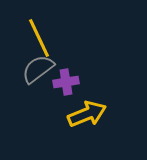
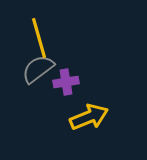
yellow line: rotated 9 degrees clockwise
yellow arrow: moved 2 px right, 3 px down
